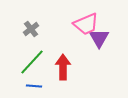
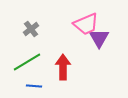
green line: moved 5 px left; rotated 16 degrees clockwise
